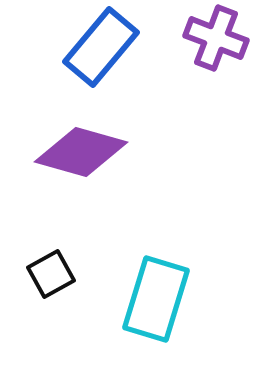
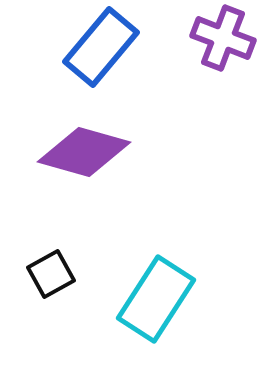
purple cross: moved 7 px right
purple diamond: moved 3 px right
cyan rectangle: rotated 16 degrees clockwise
